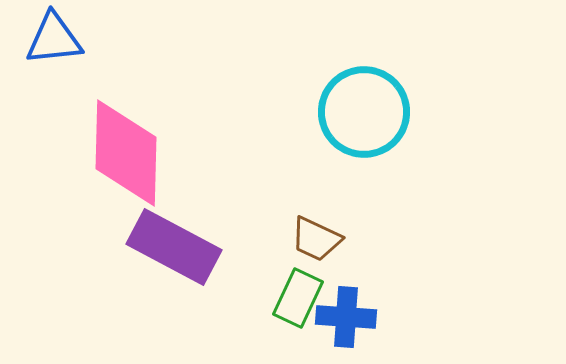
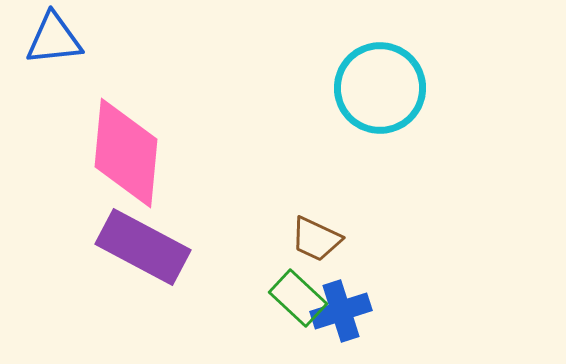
cyan circle: moved 16 px right, 24 px up
pink diamond: rotated 4 degrees clockwise
purple rectangle: moved 31 px left
green rectangle: rotated 72 degrees counterclockwise
blue cross: moved 5 px left, 6 px up; rotated 22 degrees counterclockwise
